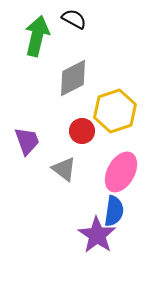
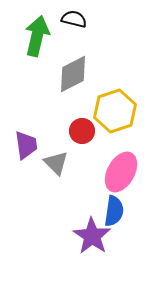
black semicircle: rotated 15 degrees counterclockwise
gray diamond: moved 4 px up
purple trapezoid: moved 1 px left, 4 px down; rotated 12 degrees clockwise
gray triangle: moved 8 px left, 6 px up; rotated 8 degrees clockwise
purple star: moved 5 px left, 1 px down
